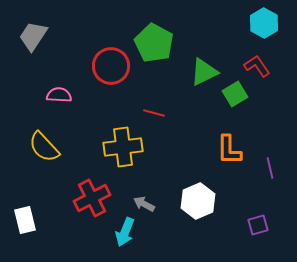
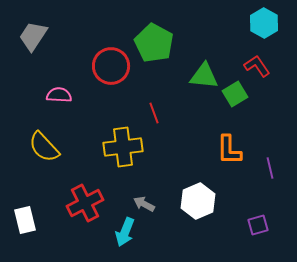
green triangle: moved 4 px down; rotated 32 degrees clockwise
red line: rotated 55 degrees clockwise
red cross: moved 7 px left, 5 px down
